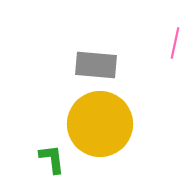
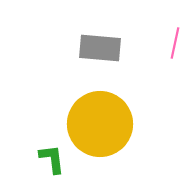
gray rectangle: moved 4 px right, 17 px up
